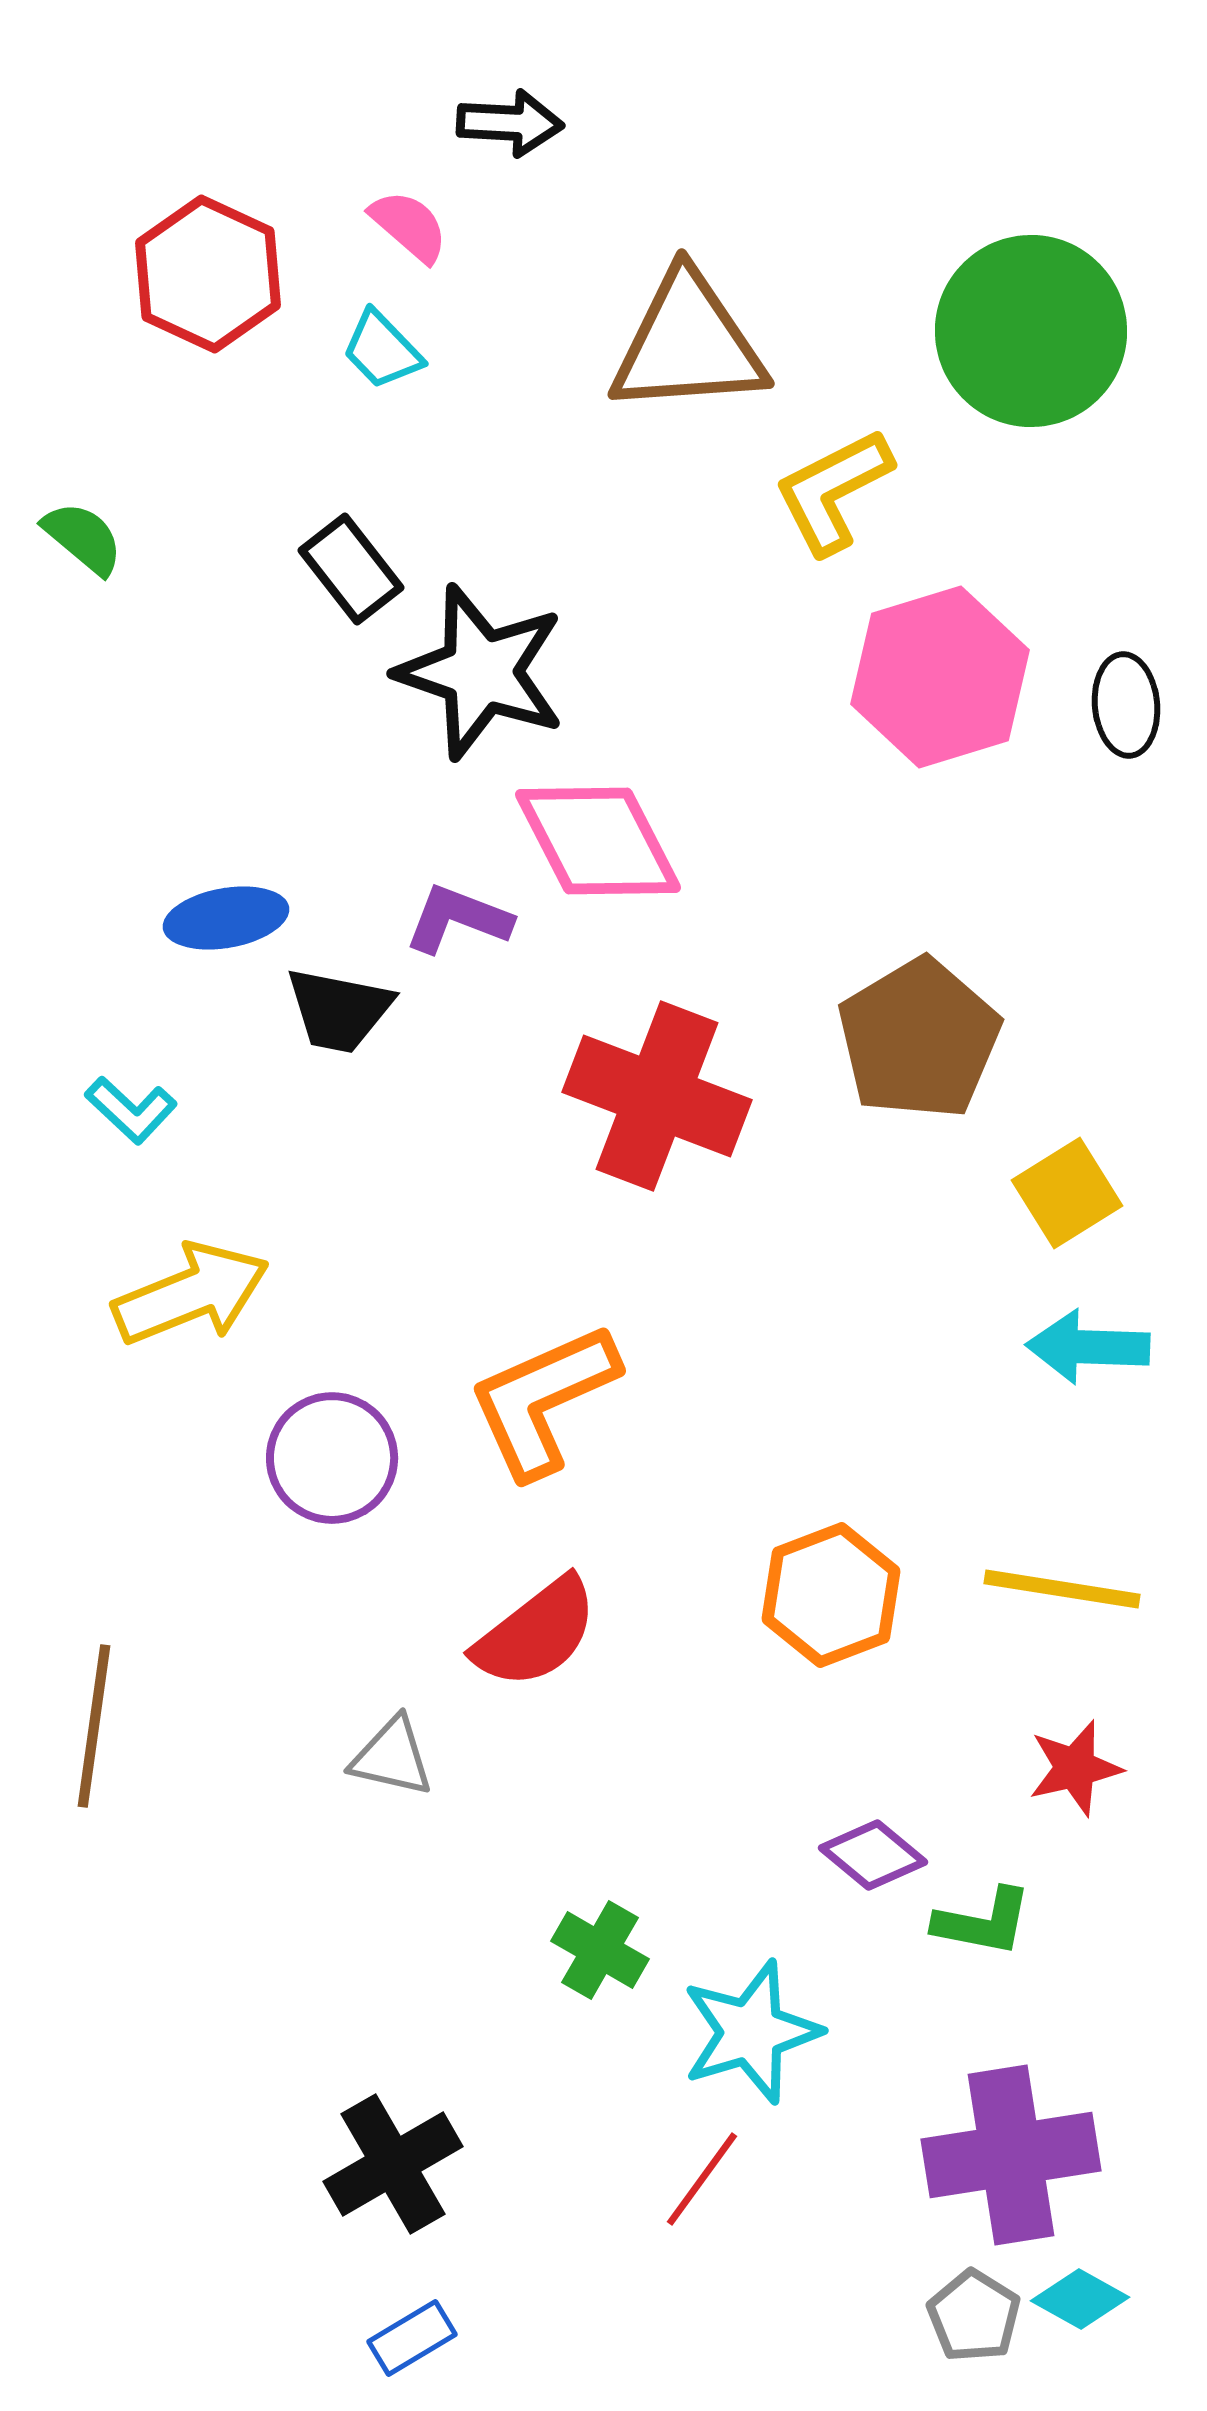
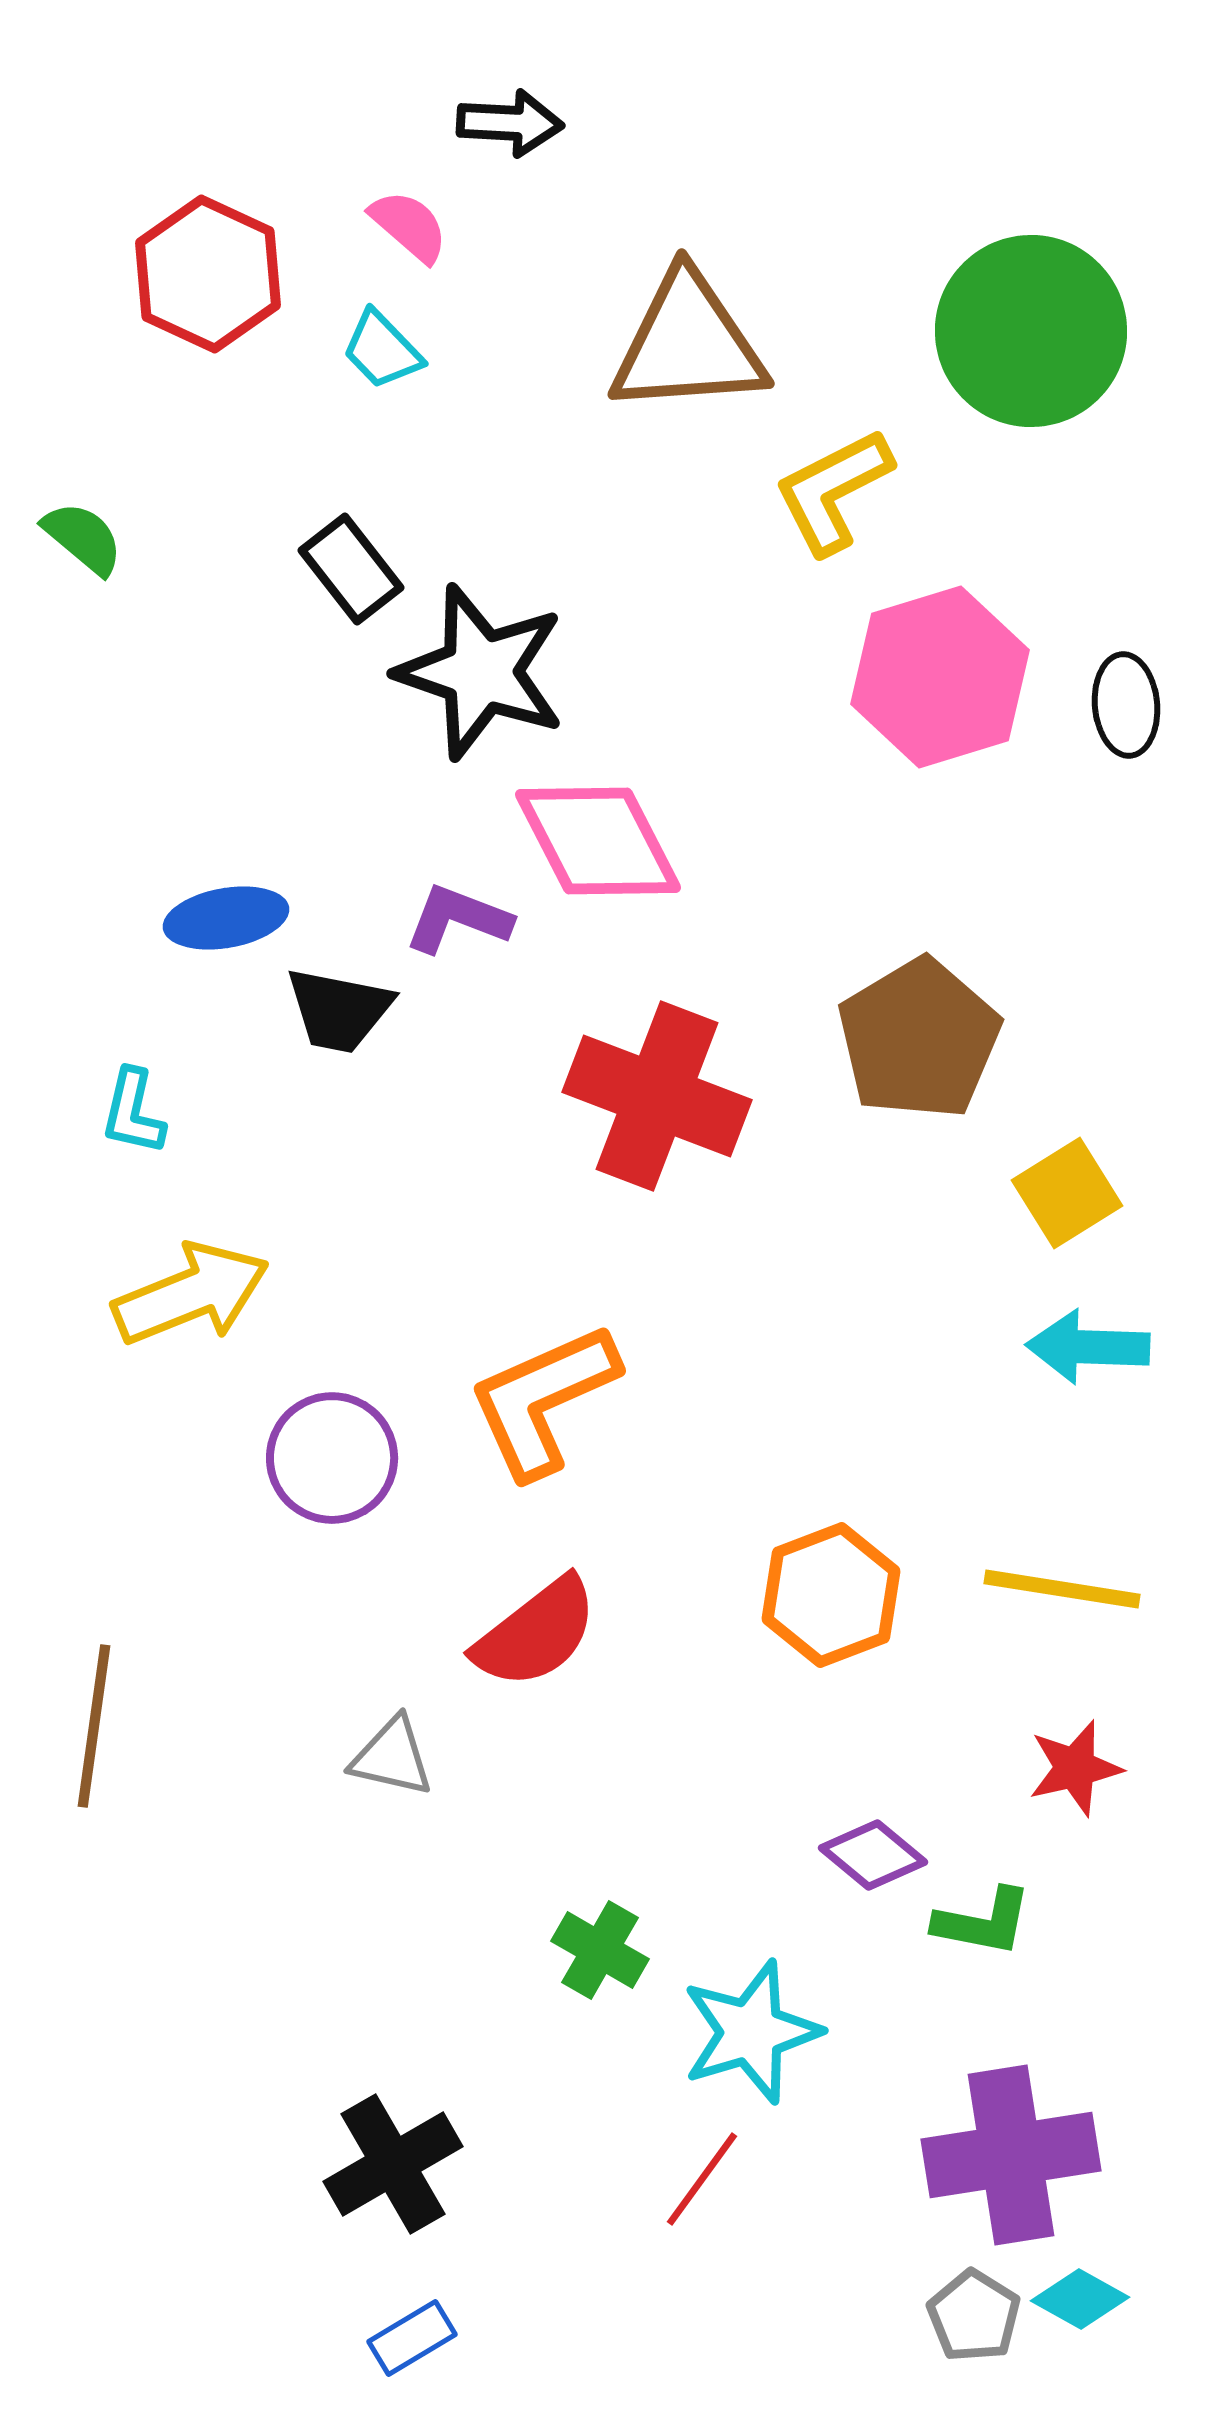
cyan L-shape: moved 2 px right, 2 px down; rotated 60 degrees clockwise
